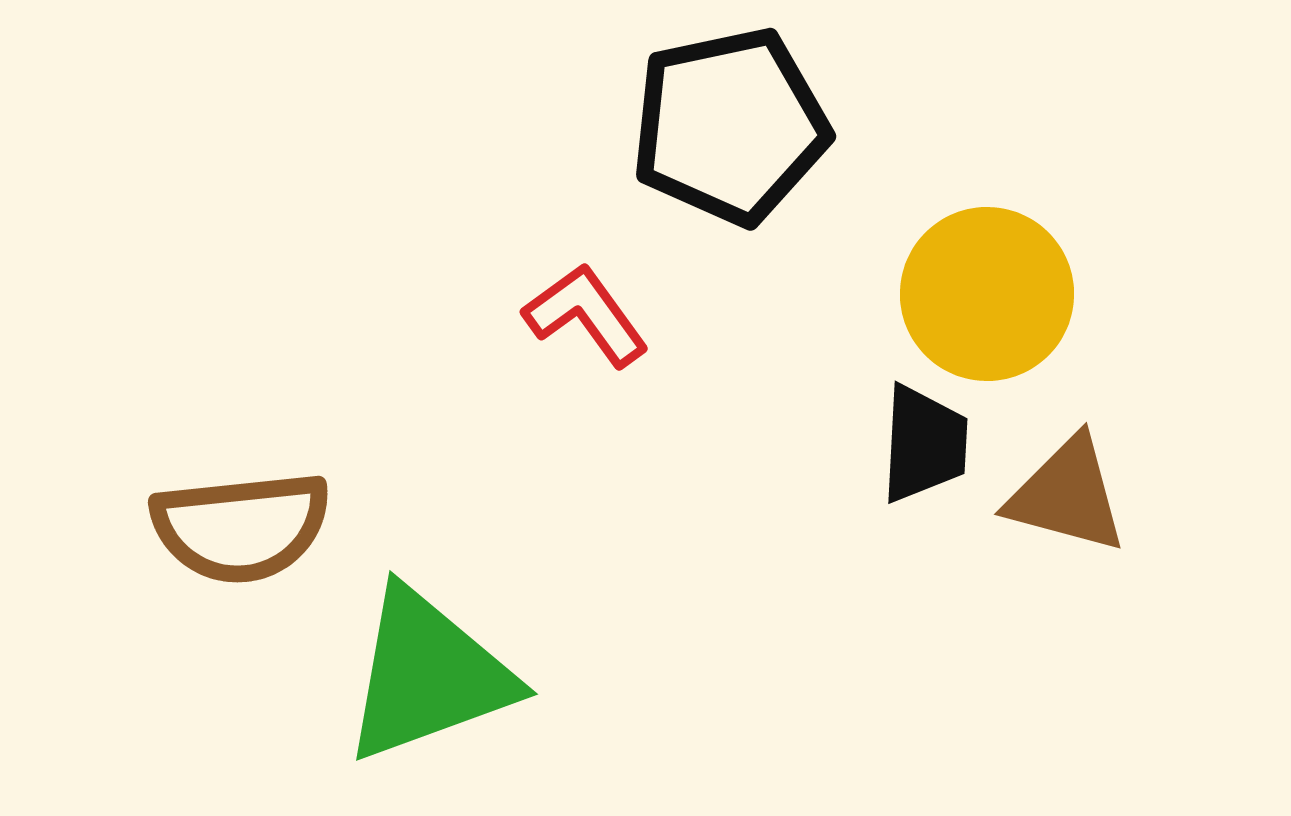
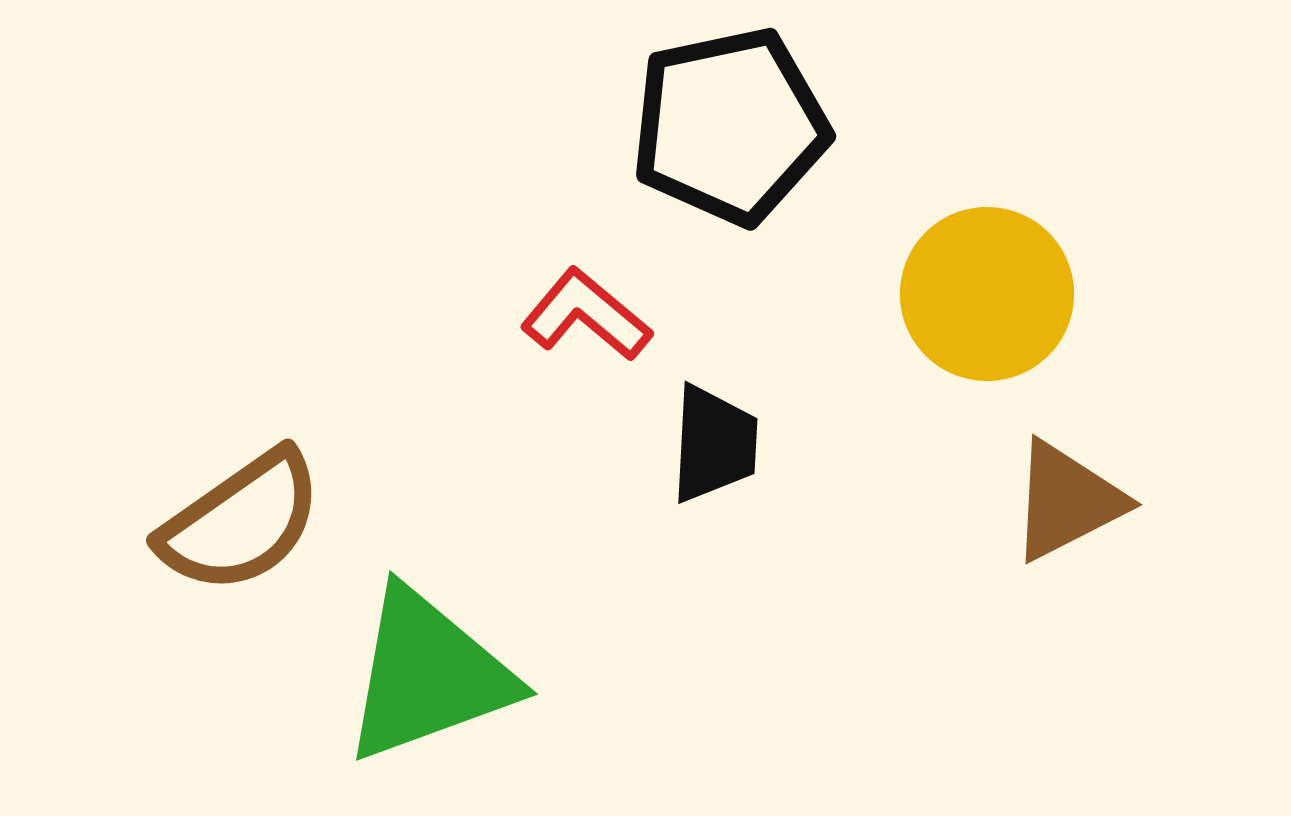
red L-shape: rotated 14 degrees counterclockwise
black trapezoid: moved 210 px left
brown triangle: moved 6 px down; rotated 42 degrees counterclockwise
brown semicircle: moved 5 px up; rotated 29 degrees counterclockwise
